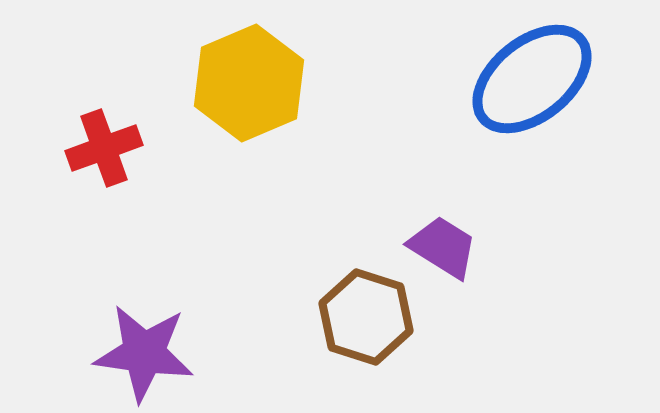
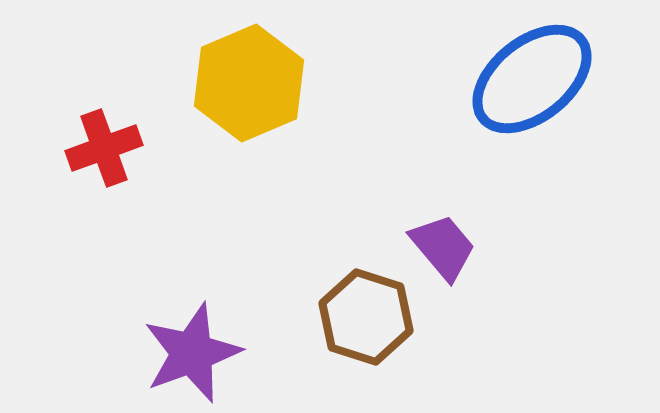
purple trapezoid: rotated 18 degrees clockwise
purple star: moved 48 px right; rotated 28 degrees counterclockwise
